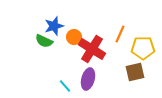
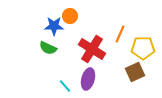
blue star: rotated 18 degrees clockwise
orange circle: moved 4 px left, 21 px up
green semicircle: moved 4 px right, 7 px down
brown square: rotated 12 degrees counterclockwise
